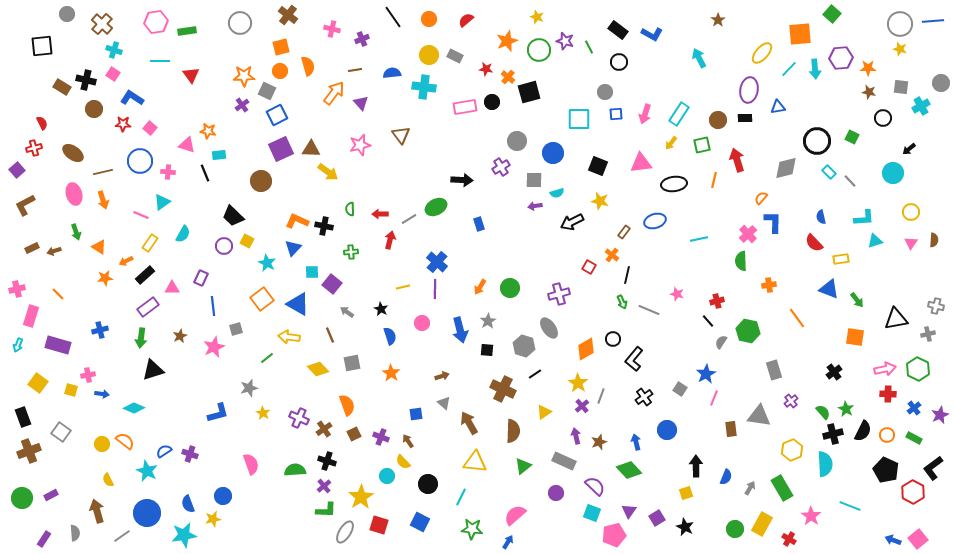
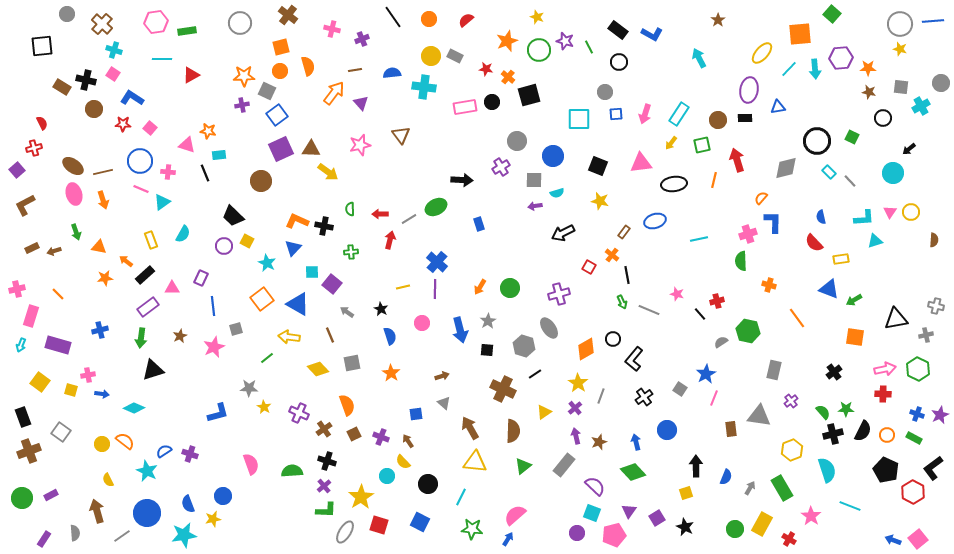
yellow circle at (429, 55): moved 2 px right, 1 px down
cyan line at (160, 61): moved 2 px right, 2 px up
red triangle at (191, 75): rotated 36 degrees clockwise
black square at (529, 92): moved 3 px down
purple cross at (242, 105): rotated 24 degrees clockwise
blue square at (277, 115): rotated 10 degrees counterclockwise
brown ellipse at (73, 153): moved 13 px down
blue circle at (553, 153): moved 3 px down
pink line at (141, 215): moved 26 px up
black arrow at (572, 222): moved 9 px left, 11 px down
pink cross at (748, 234): rotated 24 degrees clockwise
yellow rectangle at (150, 243): moved 1 px right, 3 px up; rotated 54 degrees counterclockwise
pink triangle at (911, 243): moved 21 px left, 31 px up
orange triangle at (99, 247): rotated 21 degrees counterclockwise
orange arrow at (126, 261): rotated 64 degrees clockwise
black line at (627, 275): rotated 24 degrees counterclockwise
orange cross at (769, 285): rotated 24 degrees clockwise
green arrow at (857, 300): moved 3 px left; rotated 98 degrees clockwise
black line at (708, 321): moved 8 px left, 7 px up
gray cross at (928, 334): moved 2 px left, 1 px down
gray semicircle at (721, 342): rotated 24 degrees clockwise
cyan arrow at (18, 345): moved 3 px right
gray rectangle at (774, 370): rotated 30 degrees clockwise
yellow square at (38, 383): moved 2 px right, 1 px up
gray star at (249, 388): rotated 18 degrees clockwise
red cross at (888, 394): moved 5 px left
purple cross at (582, 406): moved 7 px left, 2 px down
blue cross at (914, 408): moved 3 px right, 6 px down; rotated 32 degrees counterclockwise
green star at (846, 409): rotated 28 degrees counterclockwise
yellow star at (263, 413): moved 1 px right, 6 px up
purple cross at (299, 418): moved 5 px up
brown arrow at (469, 423): moved 1 px right, 5 px down
gray rectangle at (564, 461): moved 4 px down; rotated 75 degrees counterclockwise
cyan semicircle at (825, 464): moved 2 px right, 6 px down; rotated 15 degrees counterclockwise
green semicircle at (295, 470): moved 3 px left, 1 px down
green diamond at (629, 470): moved 4 px right, 2 px down
purple circle at (556, 493): moved 21 px right, 40 px down
blue arrow at (508, 542): moved 3 px up
